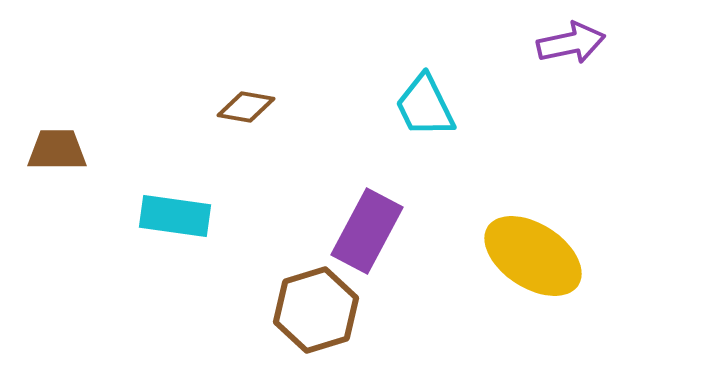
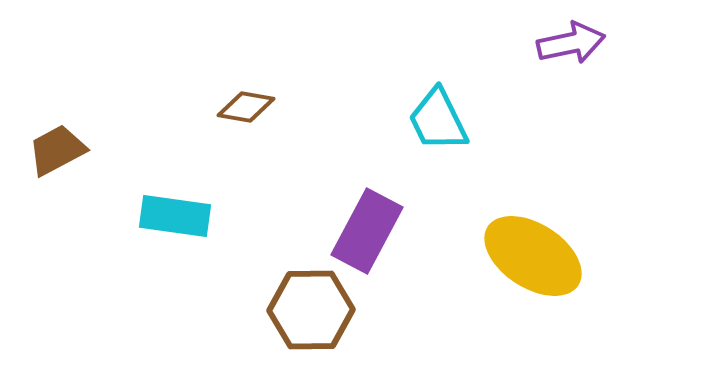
cyan trapezoid: moved 13 px right, 14 px down
brown trapezoid: rotated 28 degrees counterclockwise
brown hexagon: moved 5 px left; rotated 16 degrees clockwise
